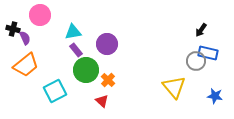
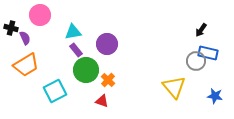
black cross: moved 2 px left, 1 px up
orange trapezoid: rotated 8 degrees clockwise
red triangle: rotated 24 degrees counterclockwise
